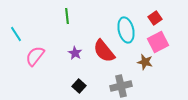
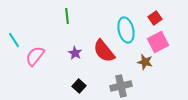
cyan line: moved 2 px left, 6 px down
